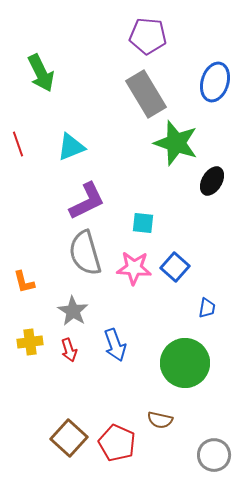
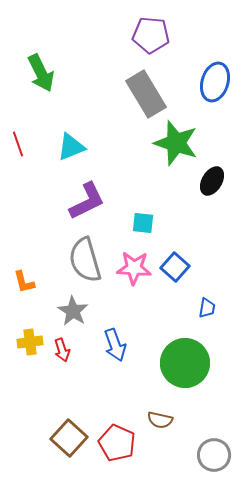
purple pentagon: moved 3 px right, 1 px up
gray semicircle: moved 7 px down
red arrow: moved 7 px left
